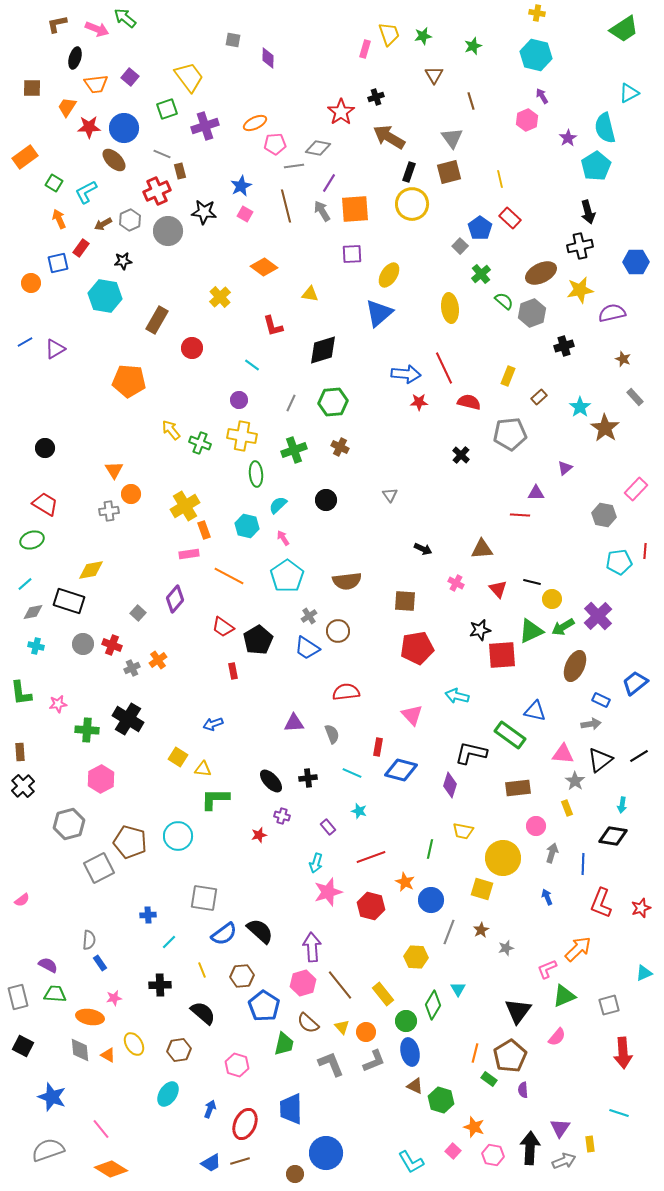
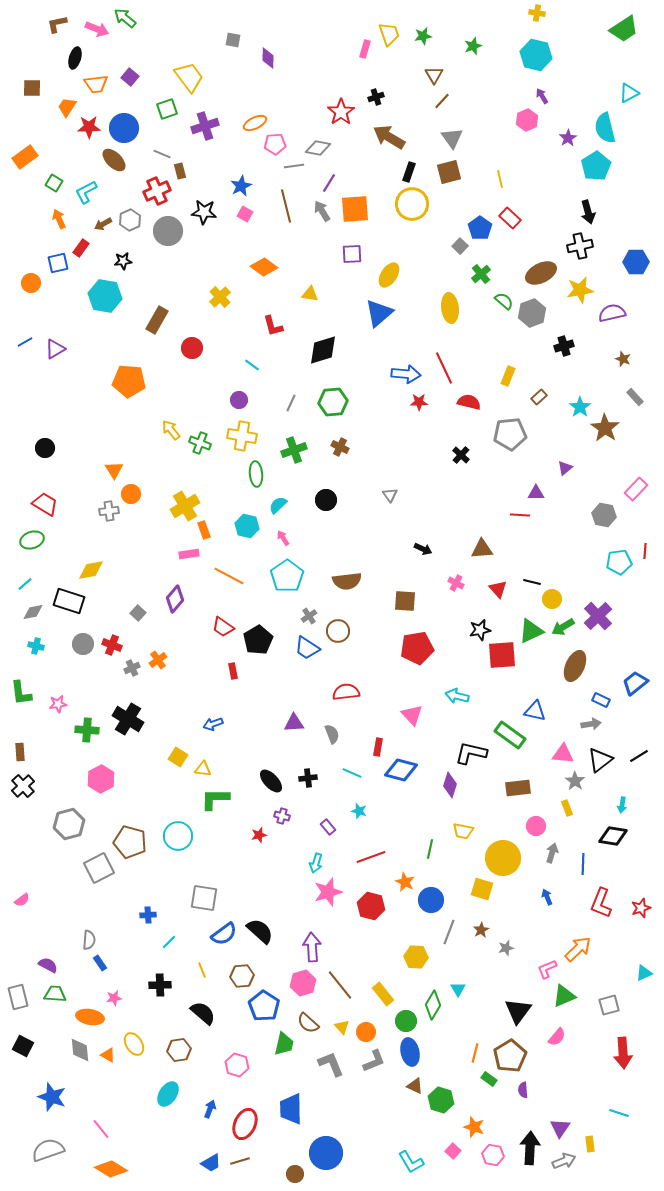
brown line at (471, 101): moved 29 px left; rotated 60 degrees clockwise
